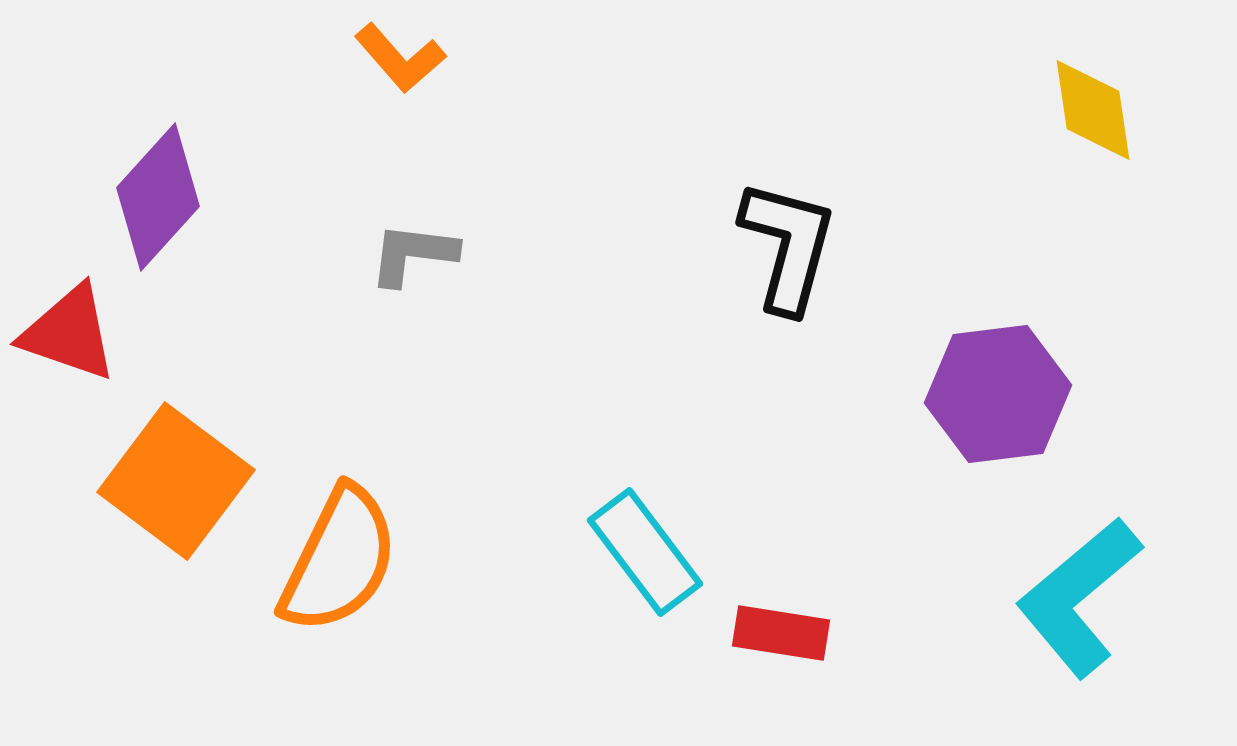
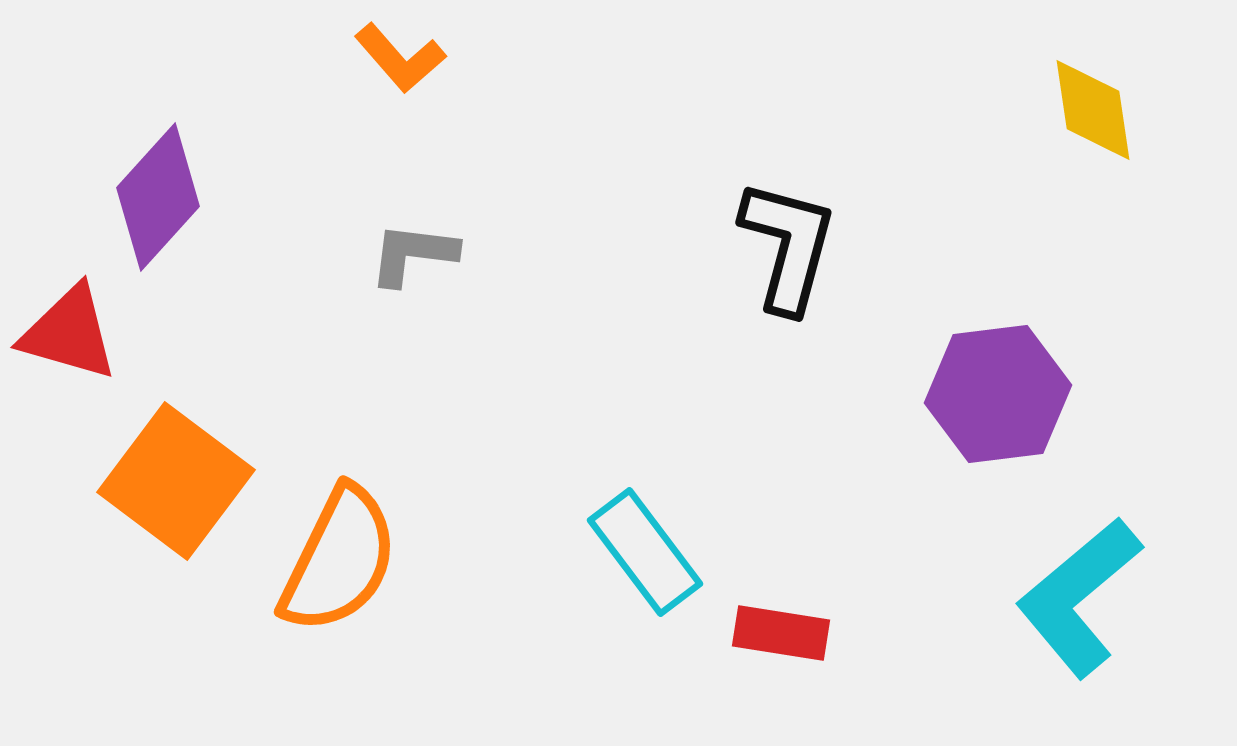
red triangle: rotated 3 degrees counterclockwise
